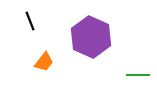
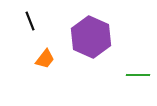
orange trapezoid: moved 1 px right, 3 px up
